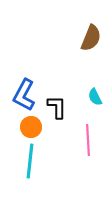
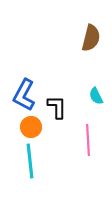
brown semicircle: rotated 8 degrees counterclockwise
cyan semicircle: moved 1 px right, 1 px up
cyan line: rotated 12 degrees counterclockwise
